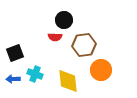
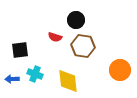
black circle: moved 12 px right
red semicircle: rotated 16 degrees clockwise
brown hexagon: moved 1 px left, 1 px down; rotated 15 degrees clockwise
black square: moved 5 px right, 3 px up; rotated 12 degrees clockwise
orange circle: moved 19 px right
blue arrow: moved 1 px left
